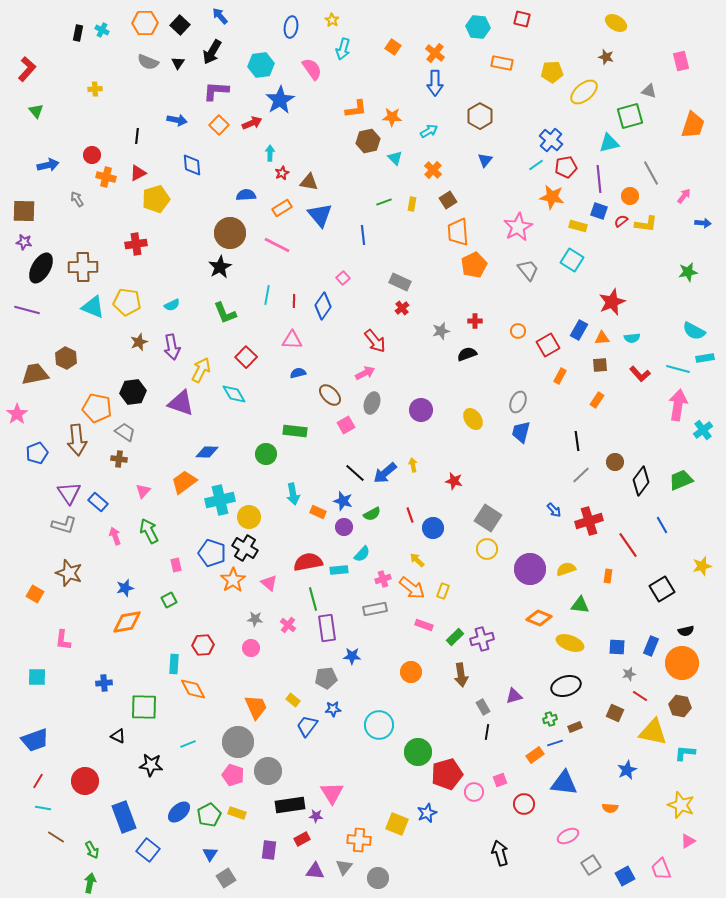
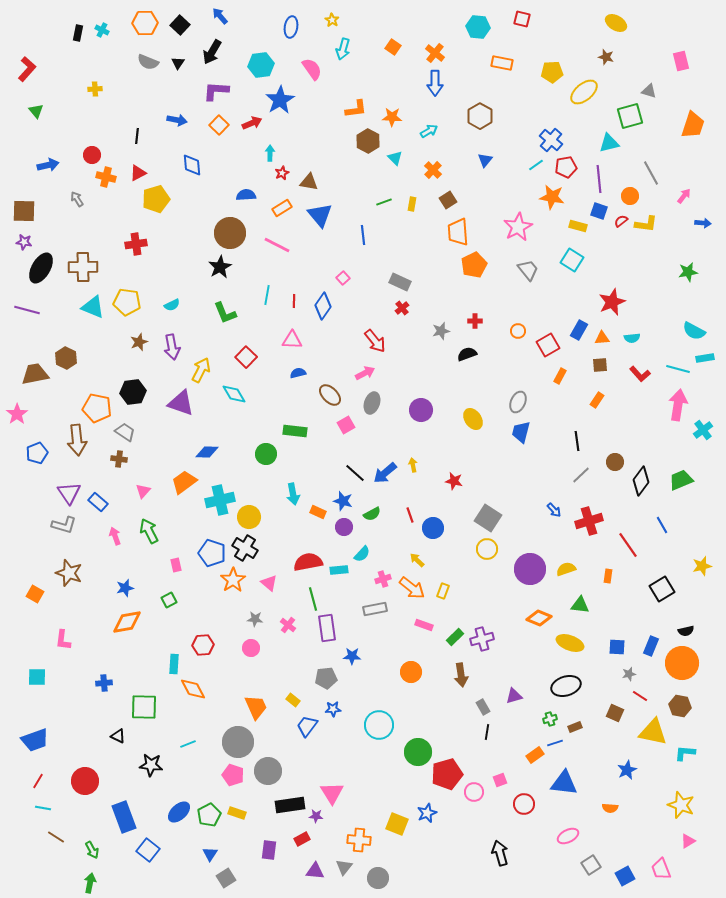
brown hexagon at (368, 141): rotated 20 degrees counterclockwise
